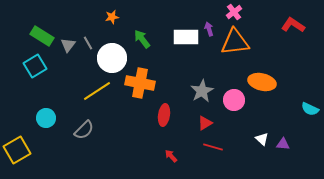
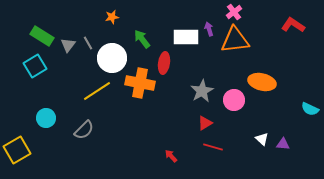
orange triangle: moved 2 px up
red ellipse: moved 52 px up
